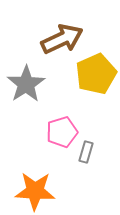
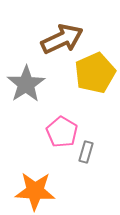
yellow pentagon: moved 1 px left, 1 px up
pink pentagon: rotated 24 degrees counterclockwise
